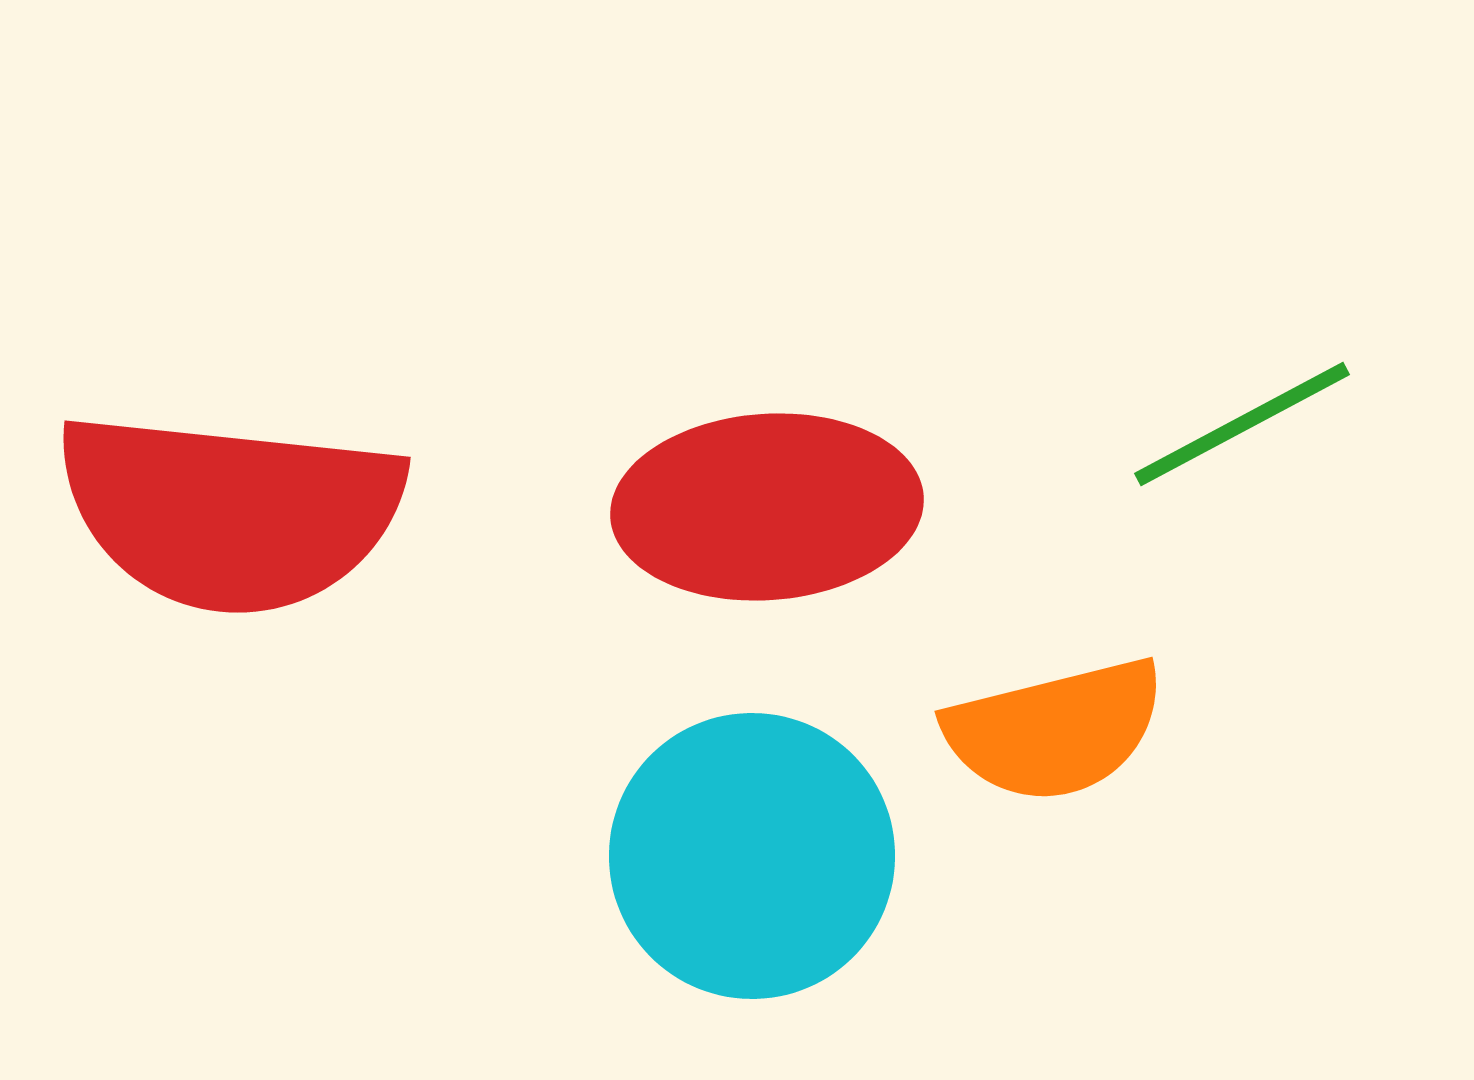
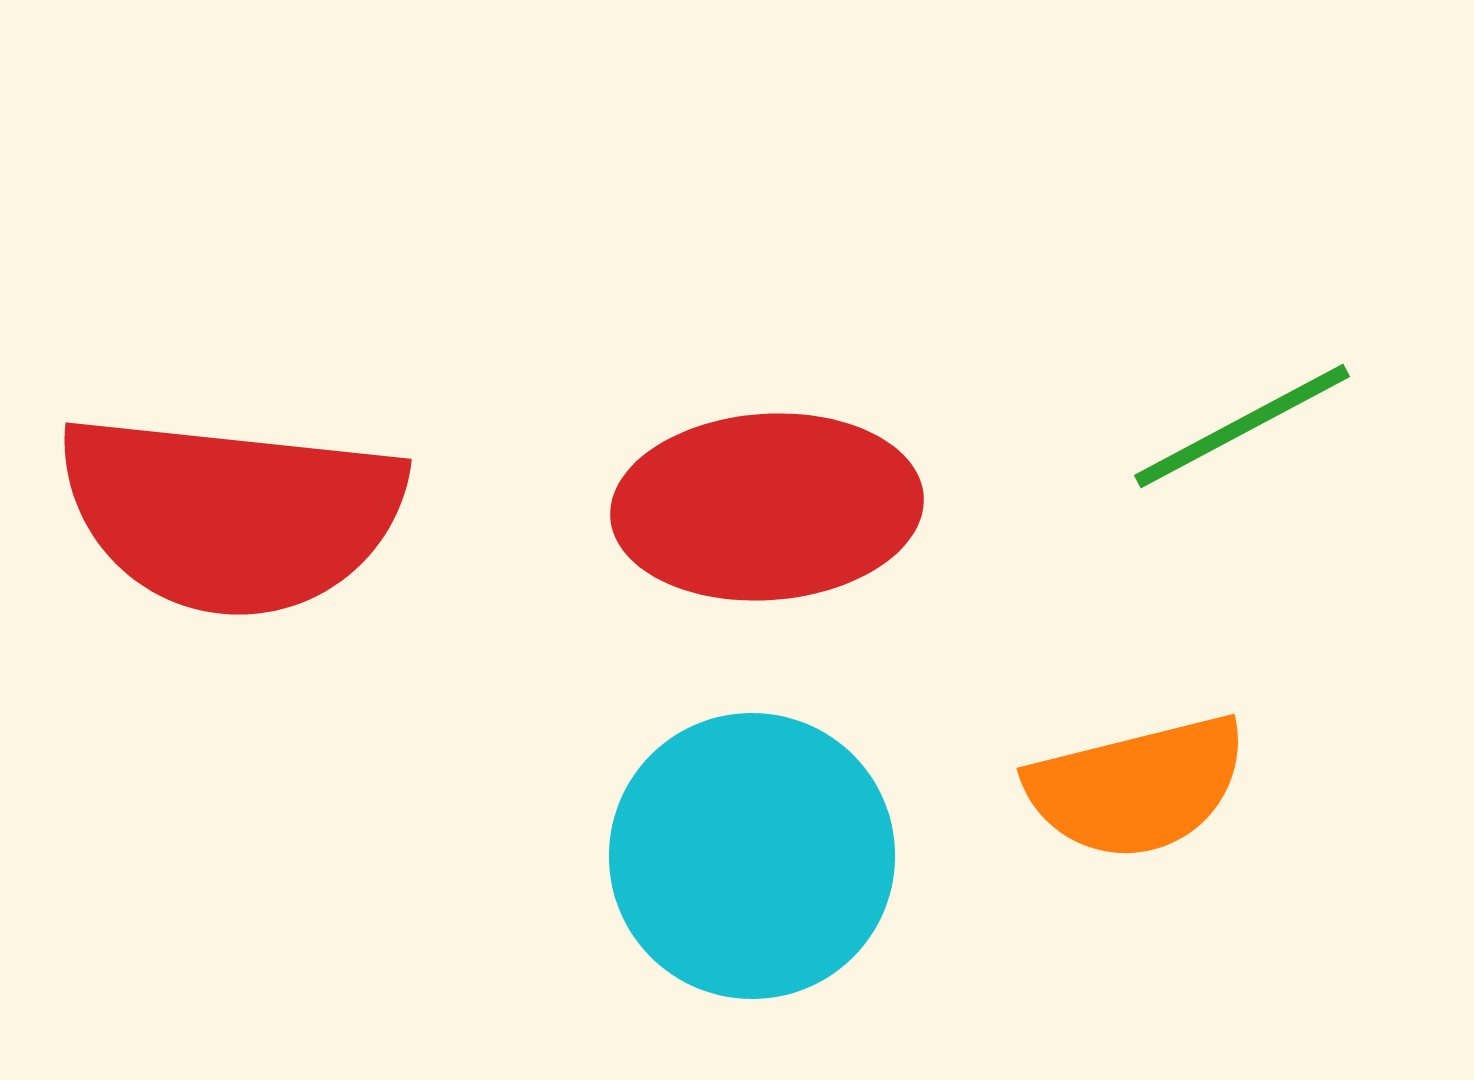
green line: moved 2 px down
red semicircle: moved 1 px right, 2 px down
orange semicircle: moved 82 px right, 57 px down
